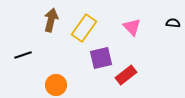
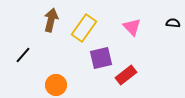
black line: rotated 30 degrees counterclockwise
